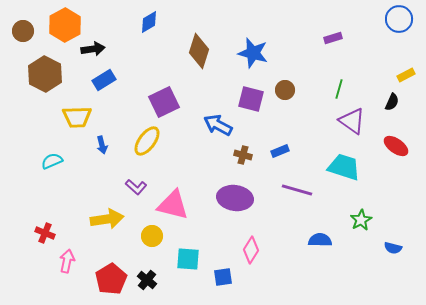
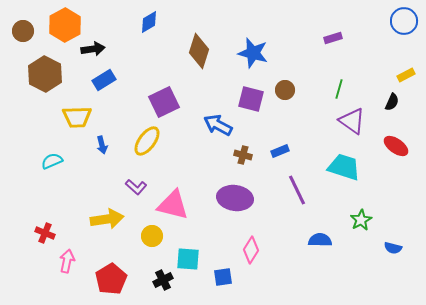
blue circle at (399, 19): moved 5 px right, 2 px down
purple line at (297, 190): rotated 48 degrees clockwise
black cross at (147, 280): moved 16 px right; rotated 24 degrees clockwise
